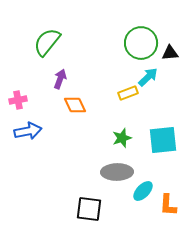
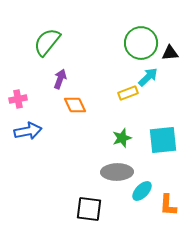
pink cross: moved 1 px up
cyan ellipse: moved 1 px left
